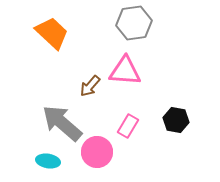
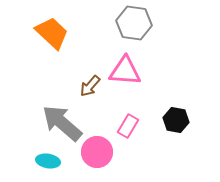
gray hexagon: rotated 16 degrees clockwise
